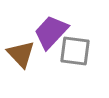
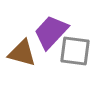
brown triangle: moved 1 px right, 1 px up; rotated 32 degrees counterclockwise
